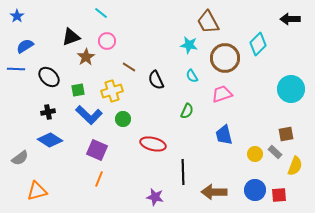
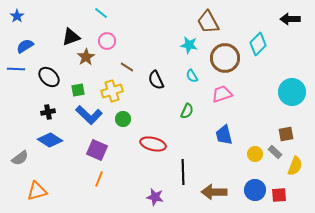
brown line: moved 2 px left
cyan circle: moved 1 px right, 3 px down
